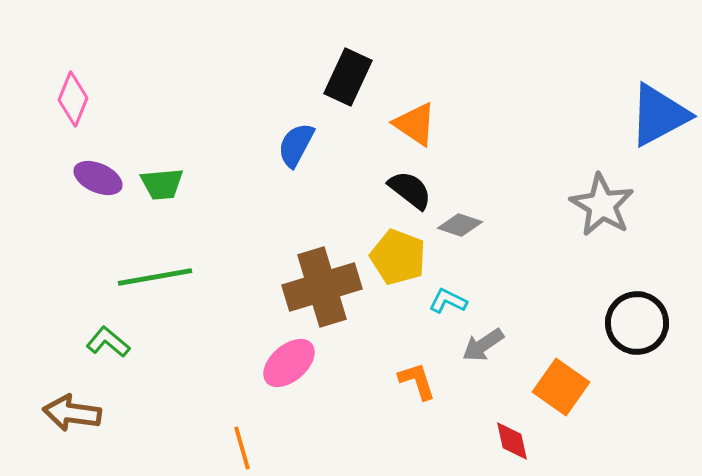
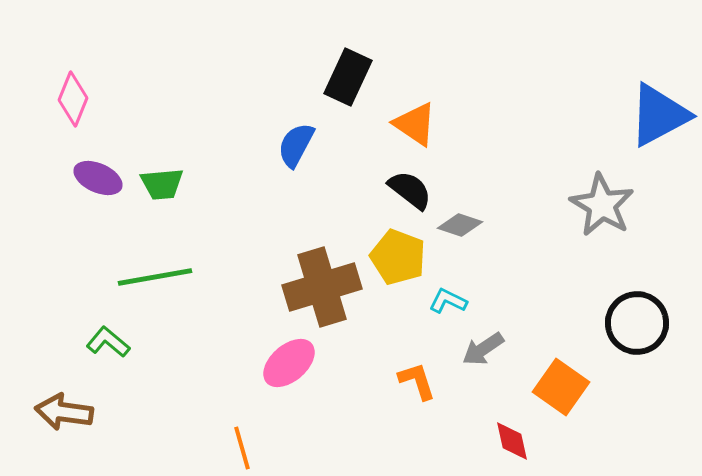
gray arrow: moved 4 px down
brown arrow: moved 8 px left, 1 px up
